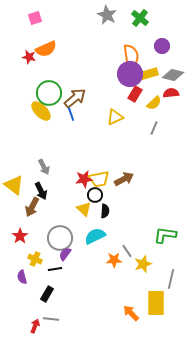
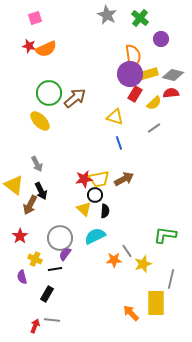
purple circle at (162, 46): moved 1 px left, 7 px up
orange semicircle at (131, 56): moved 2 px right
red star at (29, 57): moved 11 px up
yellow ellipse at (41, 111): moved 1 px left, 10 px down
blue line at (71, 114): moved 48 px right, 29 px down
yellow triangle at (115, 117): rotated 42 degrees clockwise
gray line at (154, 128): rotated 32 degrees clockwise
gray arrow at (44, 167): moved 7 px left, 3 px up
brown arrow at (32, 207): moved 2 px left, 2 px up
gray line at (51, 319): moved 1 px right, 1 px down
